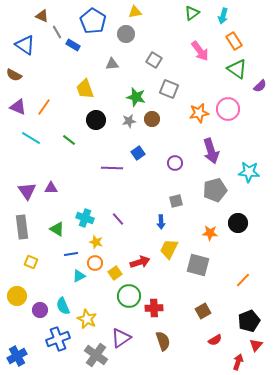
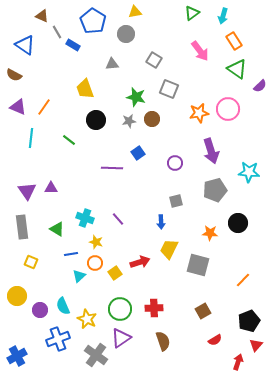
cyan line at (31, 138): rotated 66 degrees clockwise
cyan triangle at (79, 276): rotated 16 degrees counterclockwise
green circle at (129, 296): moved 9 px left, 13 px down
